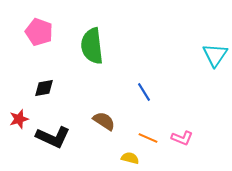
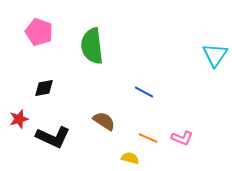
blue line: rotated 30 degrees counterclockwise
